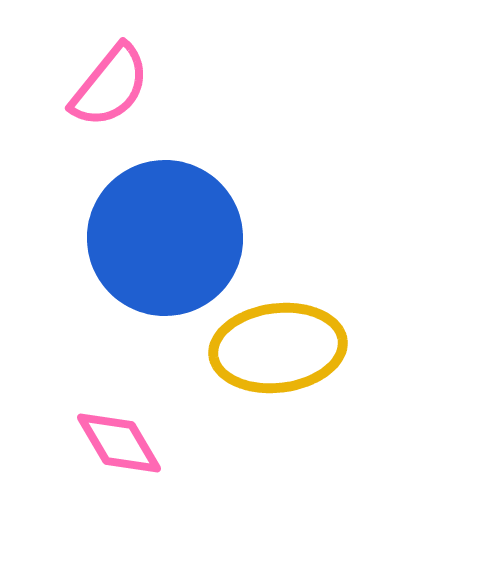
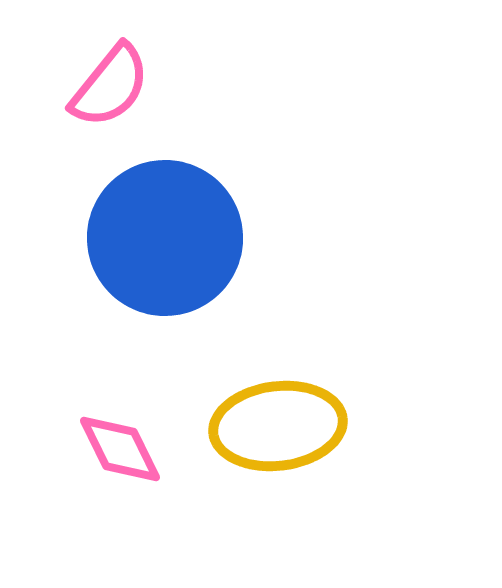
yellow ellipse: moved 78 px down
pink diamond: moved 1 px right, 6 px down; rotated 4 degrees clockwise
